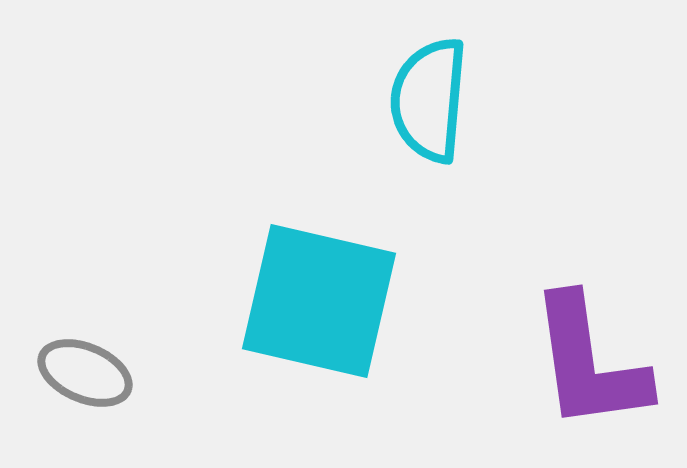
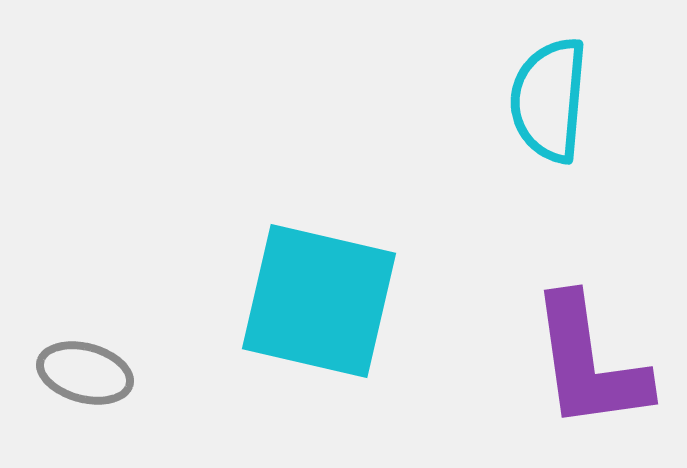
cyan semicircle: moved 120 px right
gray ellipse: rotated 8 degrees counterclockwise
